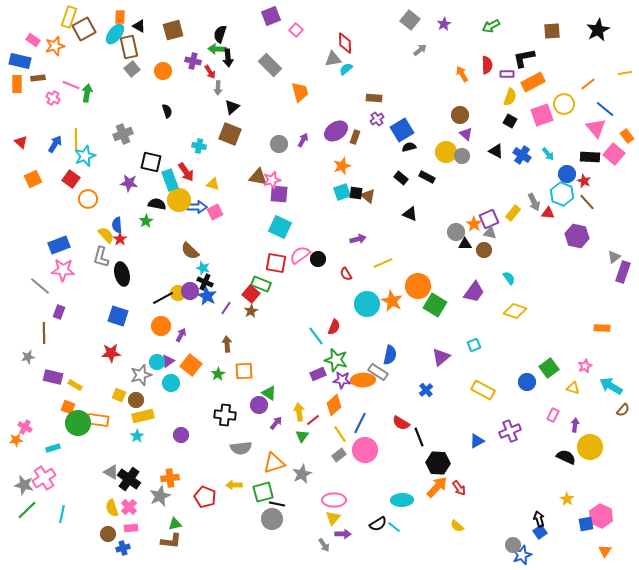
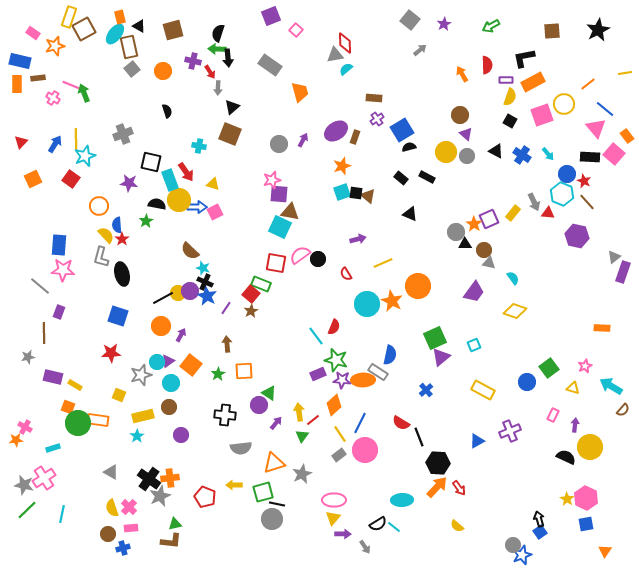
orange rectangle at (120, 17): rotated 16 degrees counterclockwise
black semicircle at (220, 34): moved 2 px left, 1 px up
pink rectangle at (33, 40): moved 7 px up
gray triangle at (333, 59): moved 2 px right, 4 px up
gray rectangle at (270, 65): rotated 10 degrees counterclockwise
purple rectangle at (507, 74): moved 1 px left, 6 px down
green arrow at (87, 93): moved 3 px left; rotated 30 degrees counterclockwise
red triangle at (21, 142): rotated 32 degrees clockwise
gray circle at (462, 156): moved 5 px right
brown triangle at (258, 177): moved 32 px right, 35 px down
orange circle at (88, 199): moved 11 px right, 7 px down
gray triangle at (490, 233): moved 1 px left, 30 px down
red star at (120, 239): moved 2 px right
blue rectangle at (59, 245): rotated 65 degrees counterclockwise
cyan semicircle at (509, 278): moved 4 px right
green square at (435, 305): moved 33 px down; rotated 35 degrees clockwise
brown circle at (136, 400): moved 33 px right, 7 px down
black cross at (129, 479): moved 20 px right
pink hexagon at (601, 516): moved 15 px left, 18 px up
gray arrow at (324, 545): moved 41 px right, 2 px down
